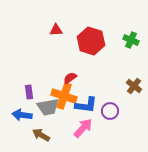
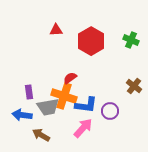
red hexagon: rotated 12 degrees clockwise
